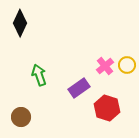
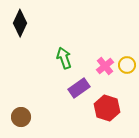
green arrow: moved 25 px right, 17 px up
